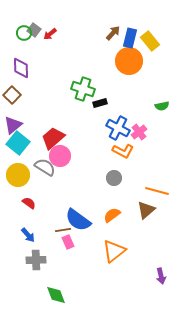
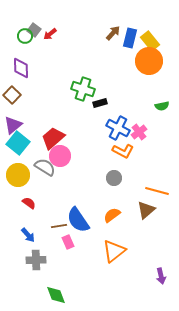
green circle: moved 1 px right, 3 px down
orange circle: moved 20 px right
blue semicircle: rotated 20 degrees clockwise
brown line: moved 4 px left, 4 px up
